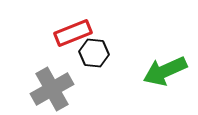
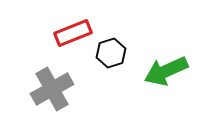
black hexagon: moved 17 px right; rotated 24 degrees counterclockwise
green arrow: moved 1 px right
